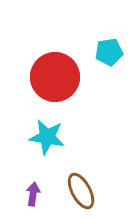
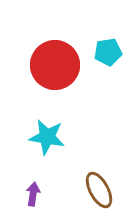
cyan pentagon: moved 1 px left
red circle: moved 12 px up
brown ellipse: moved 18 px right, 1 px up
